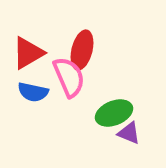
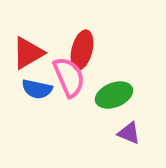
blue semicircle: moved 4 px right, 3 px up
green ellipse: moved 18 px up
